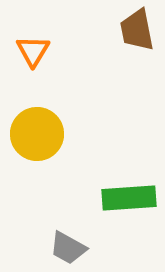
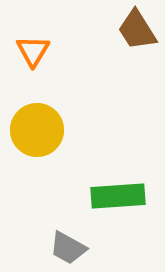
brown trapezoid: rotated 21 degrees counterclockwise
yellow circle: moved 4 px up
green rectangle: moved 11 px left, 2 px up
